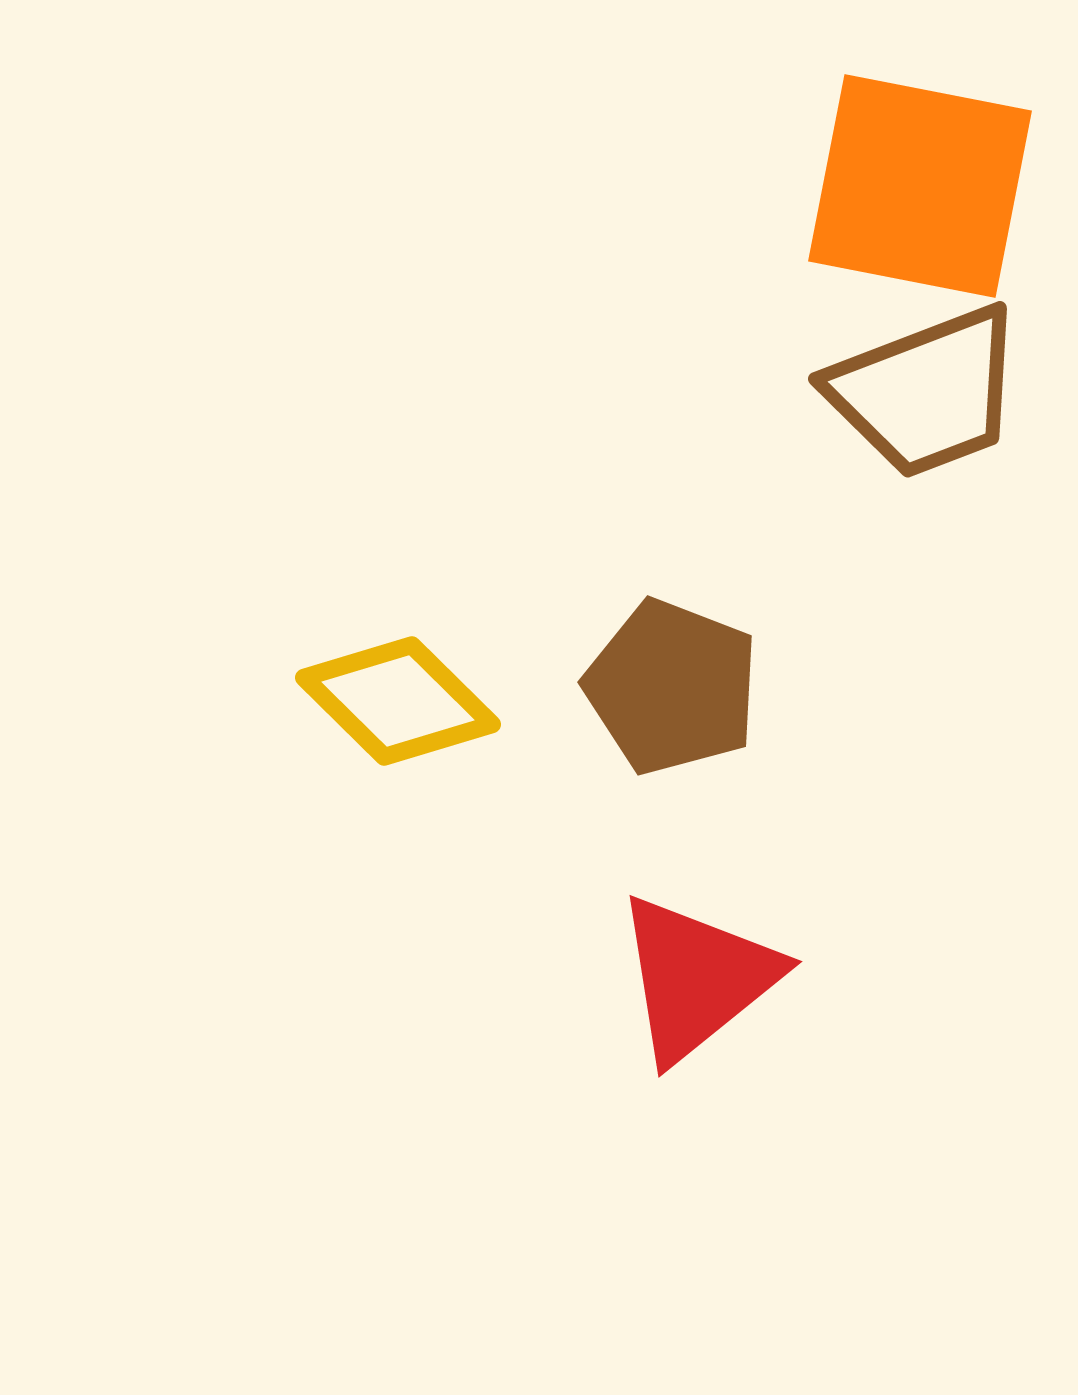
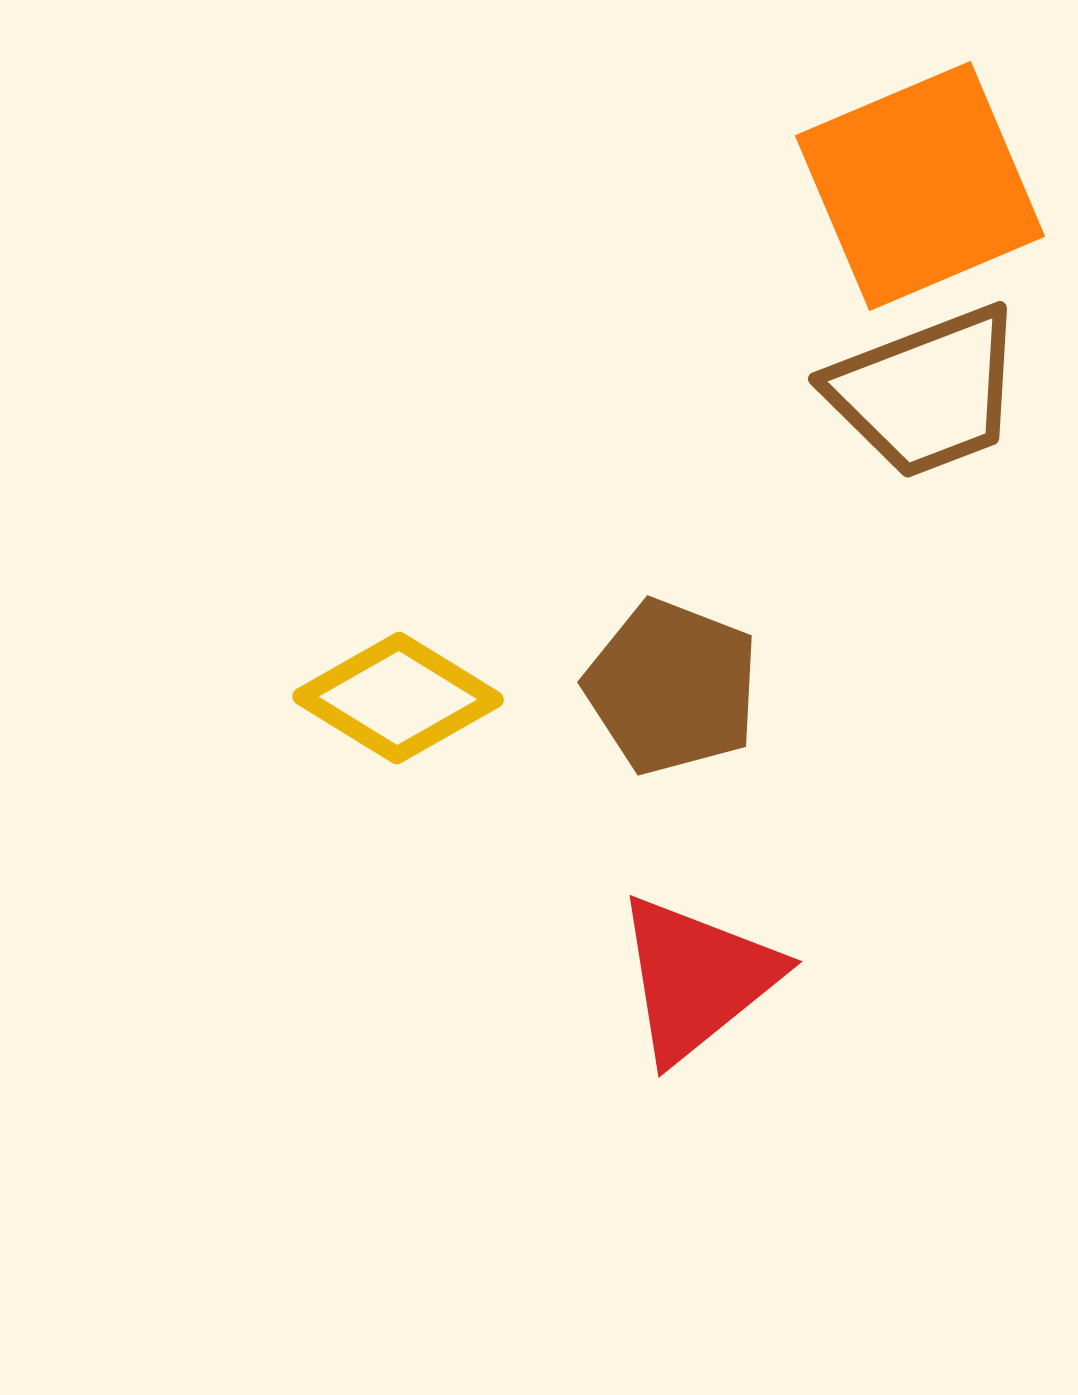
orange square: rotated 34 degrees counterclockwise
yellow diamond: moved 3 px up; rotated 13 degrees counterclockwise
